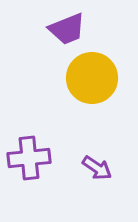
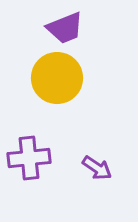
purple trapezoid: moved 2 px left, 1 px up
yellow circle: moved 35 px left
